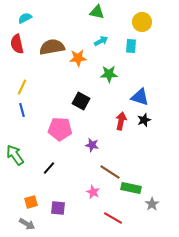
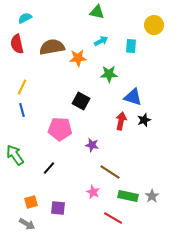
yellow circle: moved 12 px right, 3 px down
blue triangle: moved 7 px left
green rectangle: moved 3 px left, 8 px down
gray star: moved 8 px up
